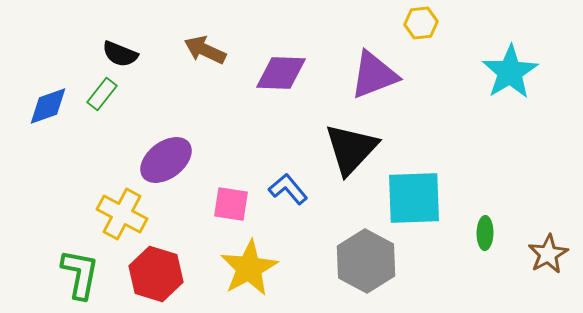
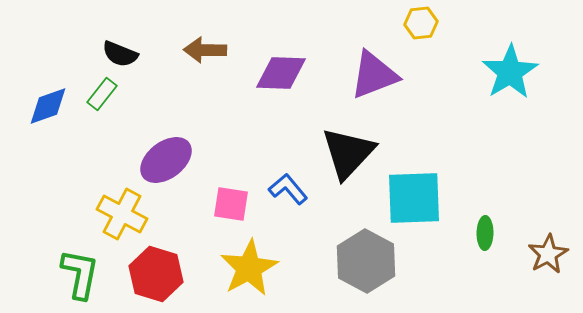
brown arrow: rotated 24 degrees counterclockwise
black triangle: moved 3 px left, 4 px down
